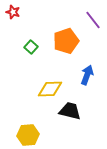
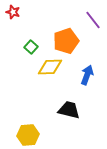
yellow diamond: moved 22 px up
black trapezoid: moved 1 px left, 1 px up
